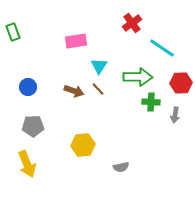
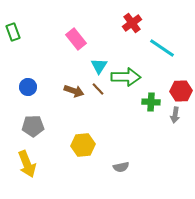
pink rectangle: moved 2 px up; rotated 60 degrees clockwise
green arrow: moved 12 px left
red hexagon: moved 8 px down
